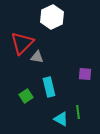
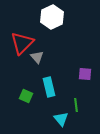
gray triangle: rotated 40 degrees clockwise
green square: rotated 32 degrees counterclockwise
green line: moved 2 px left, 7 px up
cyan triangle: rotated 21 degrees clockwise
